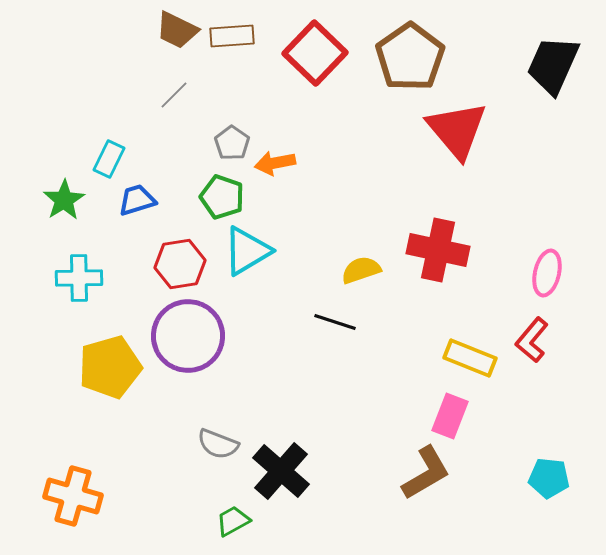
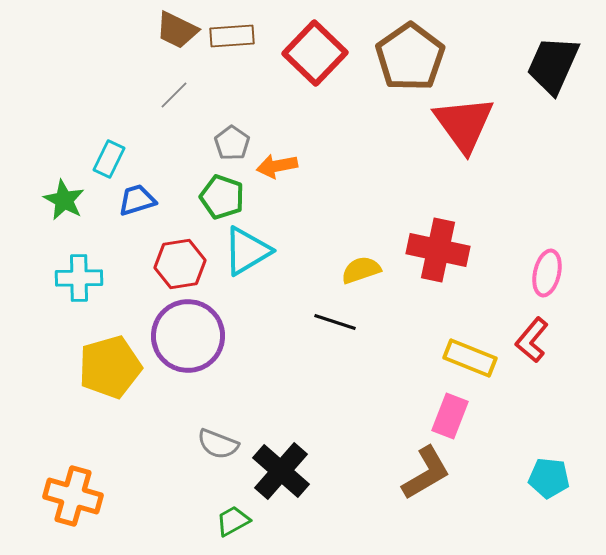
red triangle: moved 7 px right, 6 px up; rotated 4 degrees clockwise
orange arrow: moved 2 px right, 3 px down
green star: rotated 12 degrees counterclockwise
